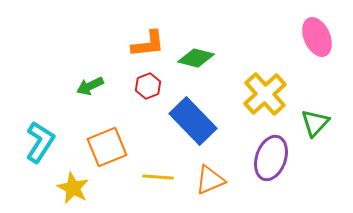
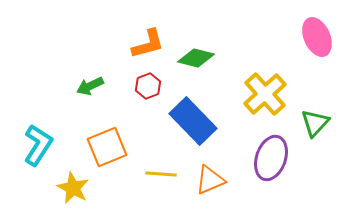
orange L-shape: rotated 9 degrees counterclockwise
cyan L-shape: moved 2 px left, 3 px down
yellow line: moved 3 px right, 3 px up
